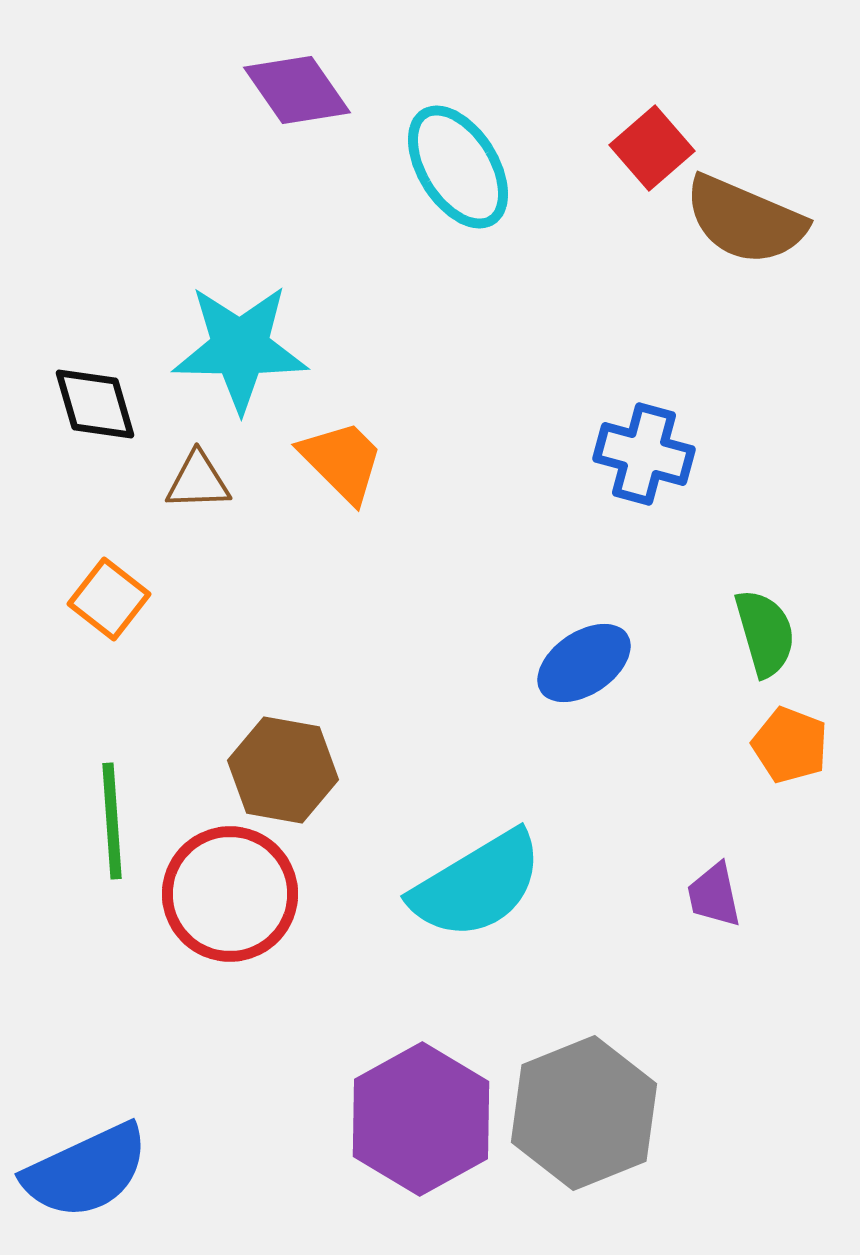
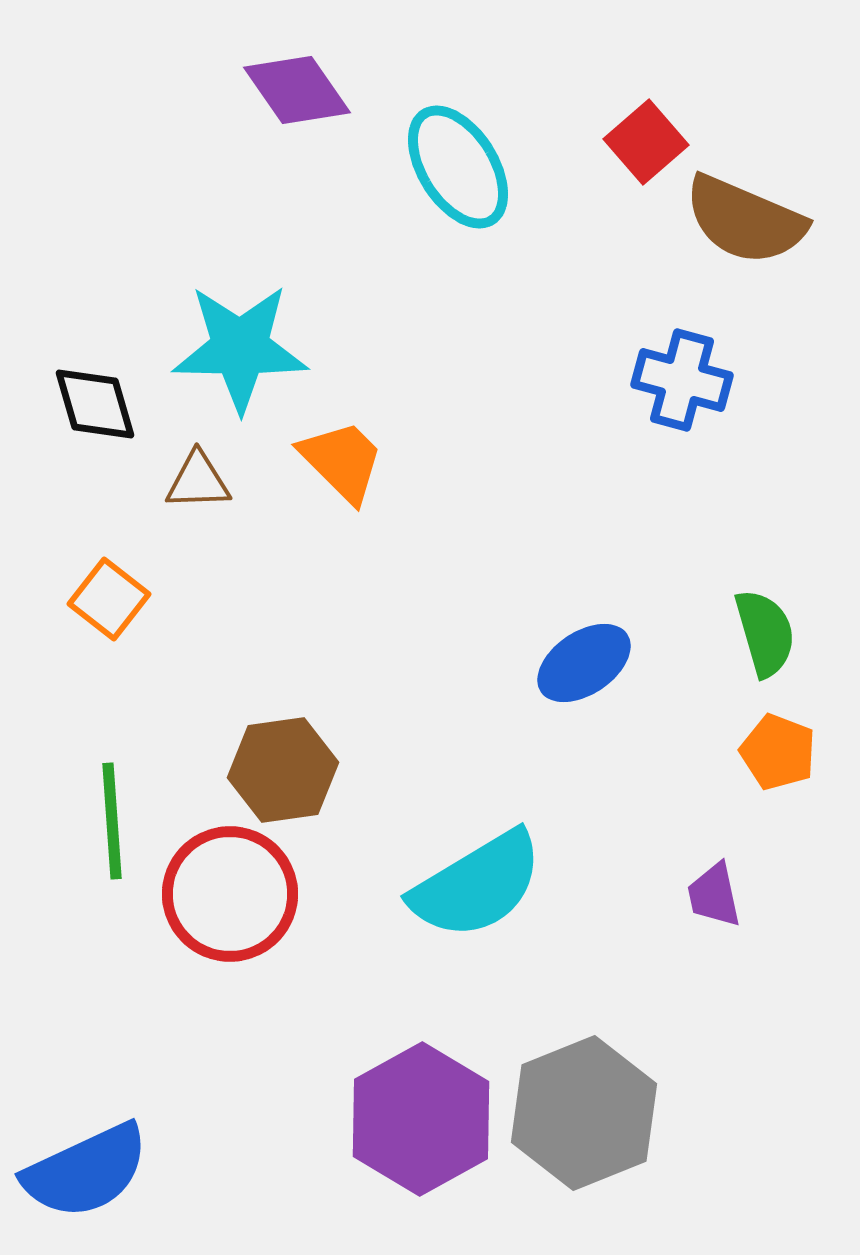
red square: moved 6 px left, 6 px up
blue cross: moved 38 px right, 74 px up
orange pentagon: moved 12 px left, 7 px down
brown hexagon: rotated 18 degrees counterclockwise
